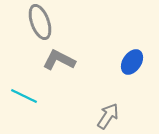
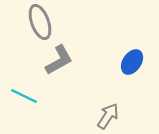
gray L-shape: rotated 124 degrees clockwise
